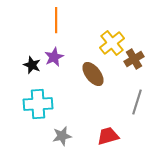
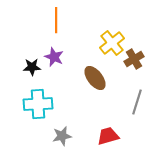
purple star: rotated 24 degrees counterclockwise
black star: moved 2 px down; rotated 24 degrees counterclockwise
brown ellipse: moved 2 px right, 4 px down
